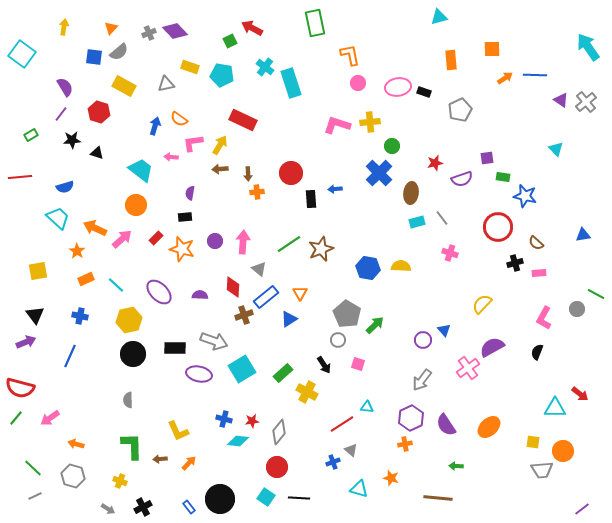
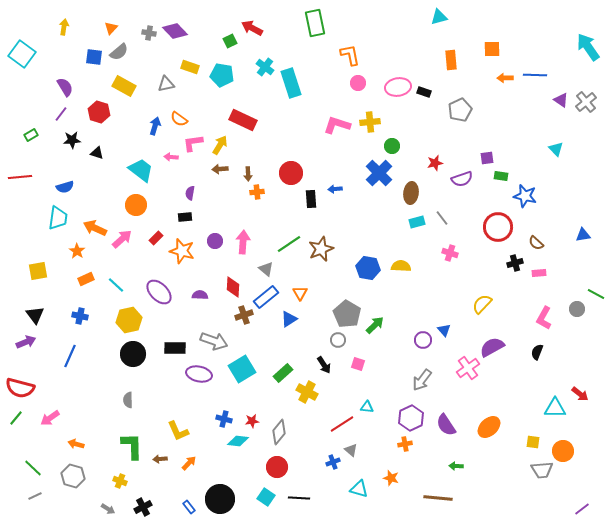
gray cross at (149, 33): rotated 32 degrees clockwise
orange arrow at (505, 78): rotated 147 degrees counterclockwise
green rectangle at (503, 177): moved 2 px left, 1 px up
cyan trapezoid at (58, 218): rotated 55 degrees clockwise
orange star at (182, 249): moved 2 px down
gray triangle at (259, 269): moved 7 px right
